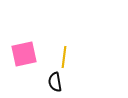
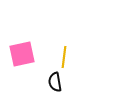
pink square: moved 2 px left
